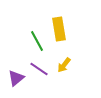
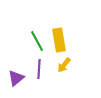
yellow rectangle: moved 11 px down
purple line: rotated 60 degrees clockwise
